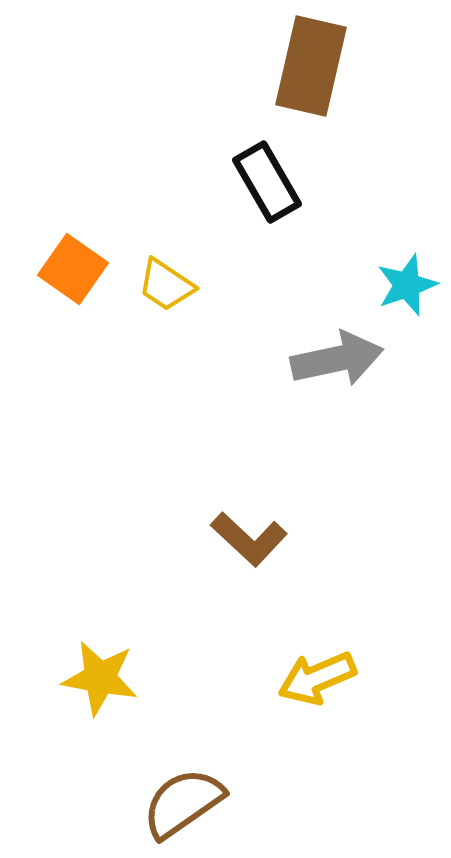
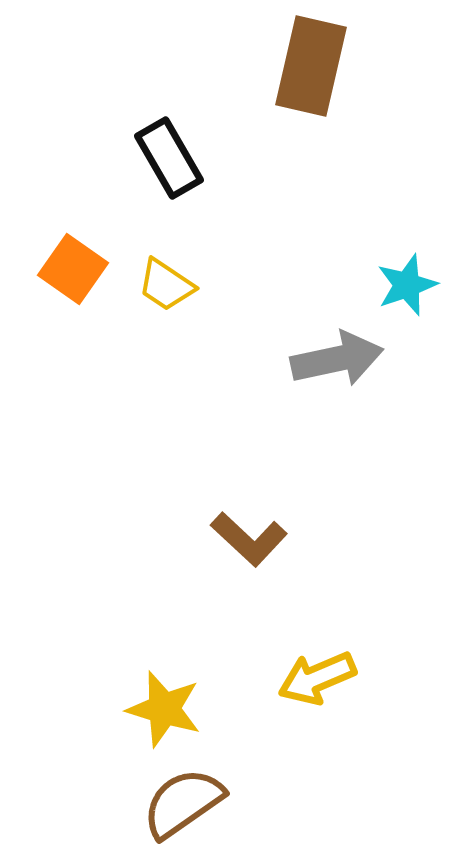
black rectangle: moved 98 px left, 24 px up
yellow star: moved 64 px right, 31 px down; rotated 6 degrees clockwise
